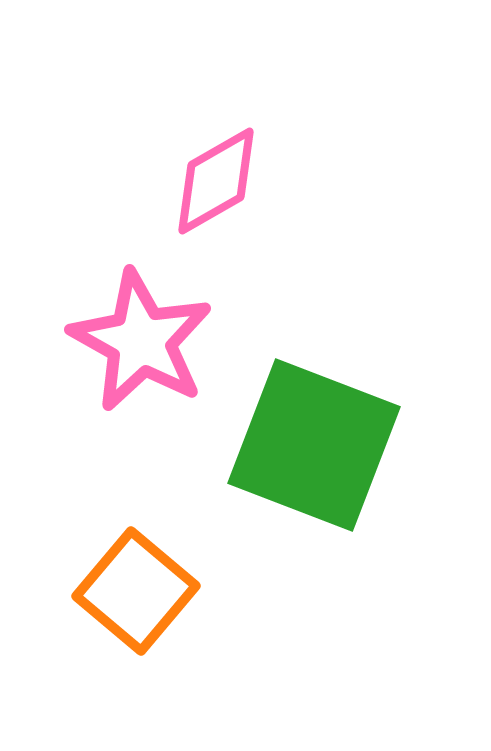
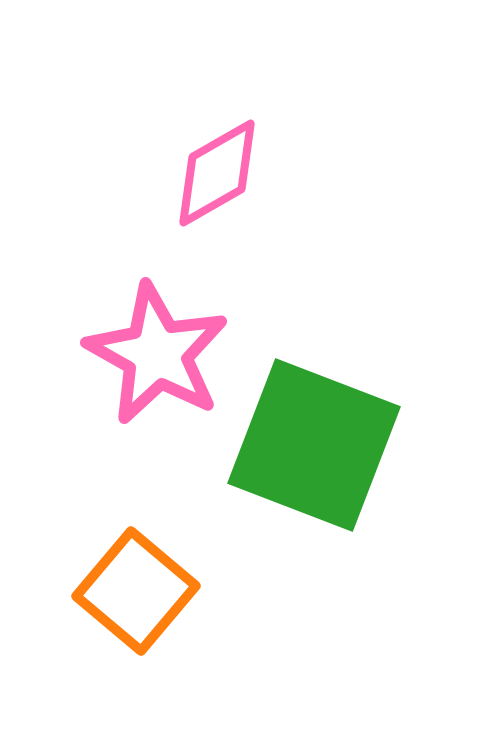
pink diamond: moved 1 px right, 8 px up
pink star: moved 16 px right, 13 px down
